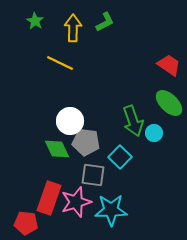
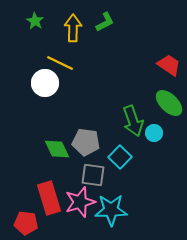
white circle: moved 25 px left, 38 px up
red rectangle: rotated 36 degrees counterclockwise
pink star: moved 4 px right
